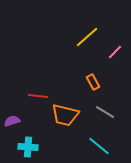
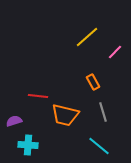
gray line: moved 2 px left; rotated 42 degrees clockwise
purple semicircle: moved 2 px right
cyan cross: moved 2 px up
